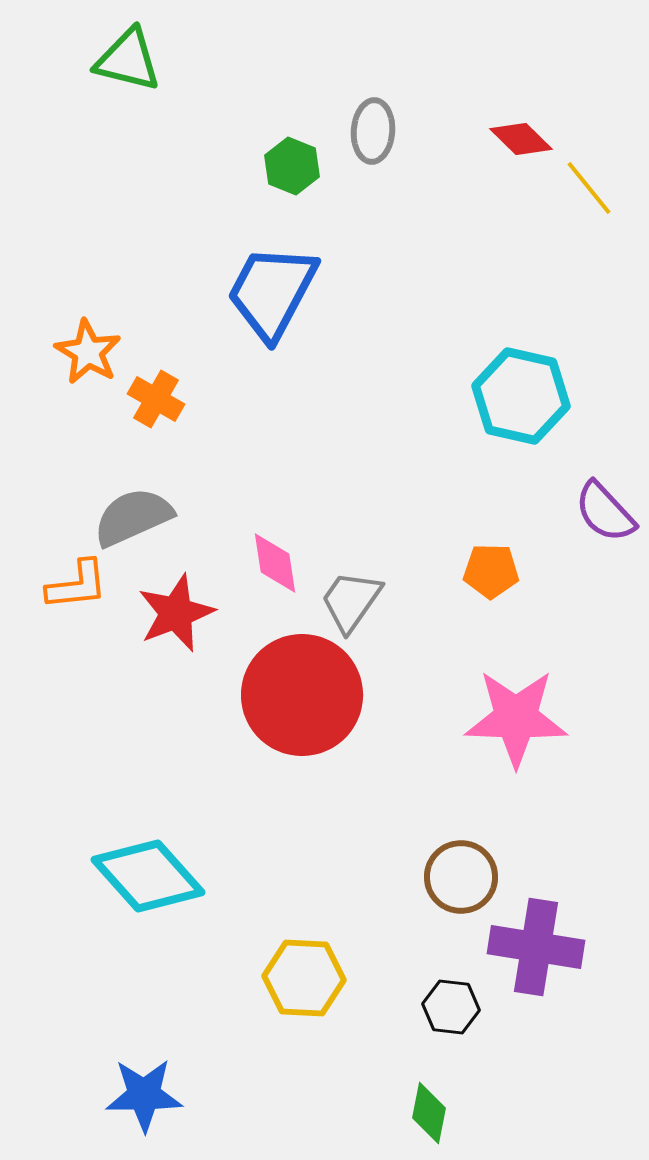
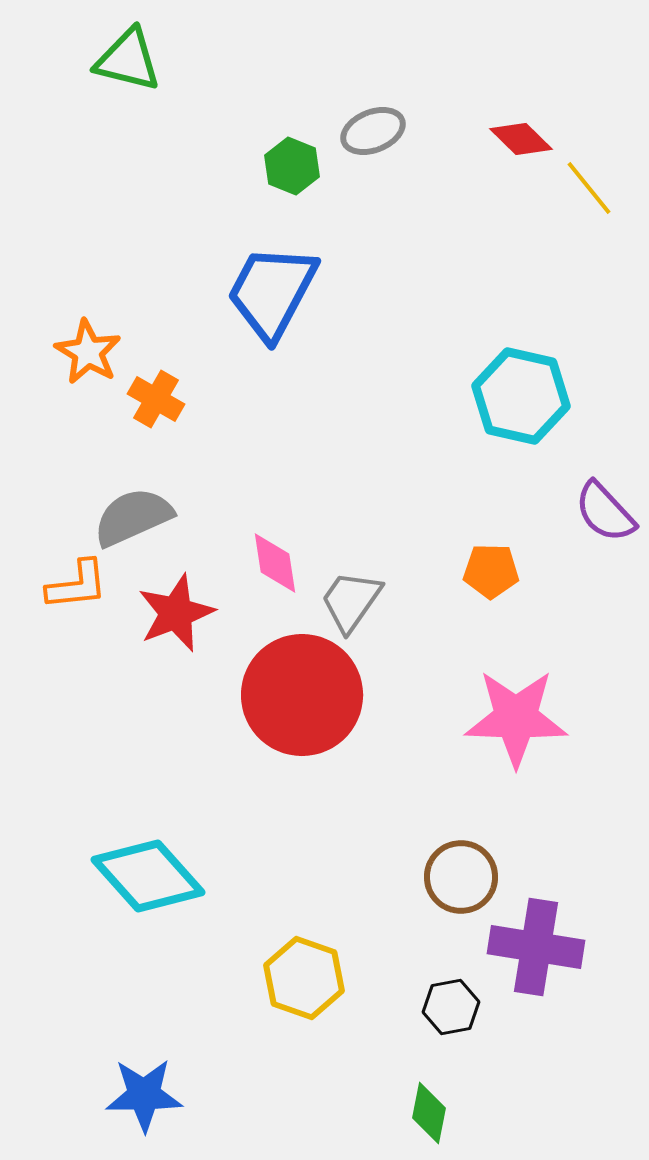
gray ellipse: rotated 64 degrees clockwise
yellow hexagon: rotated 16 degrees clockwise
black hexagon: rotated 18 degrees counterclockwise
